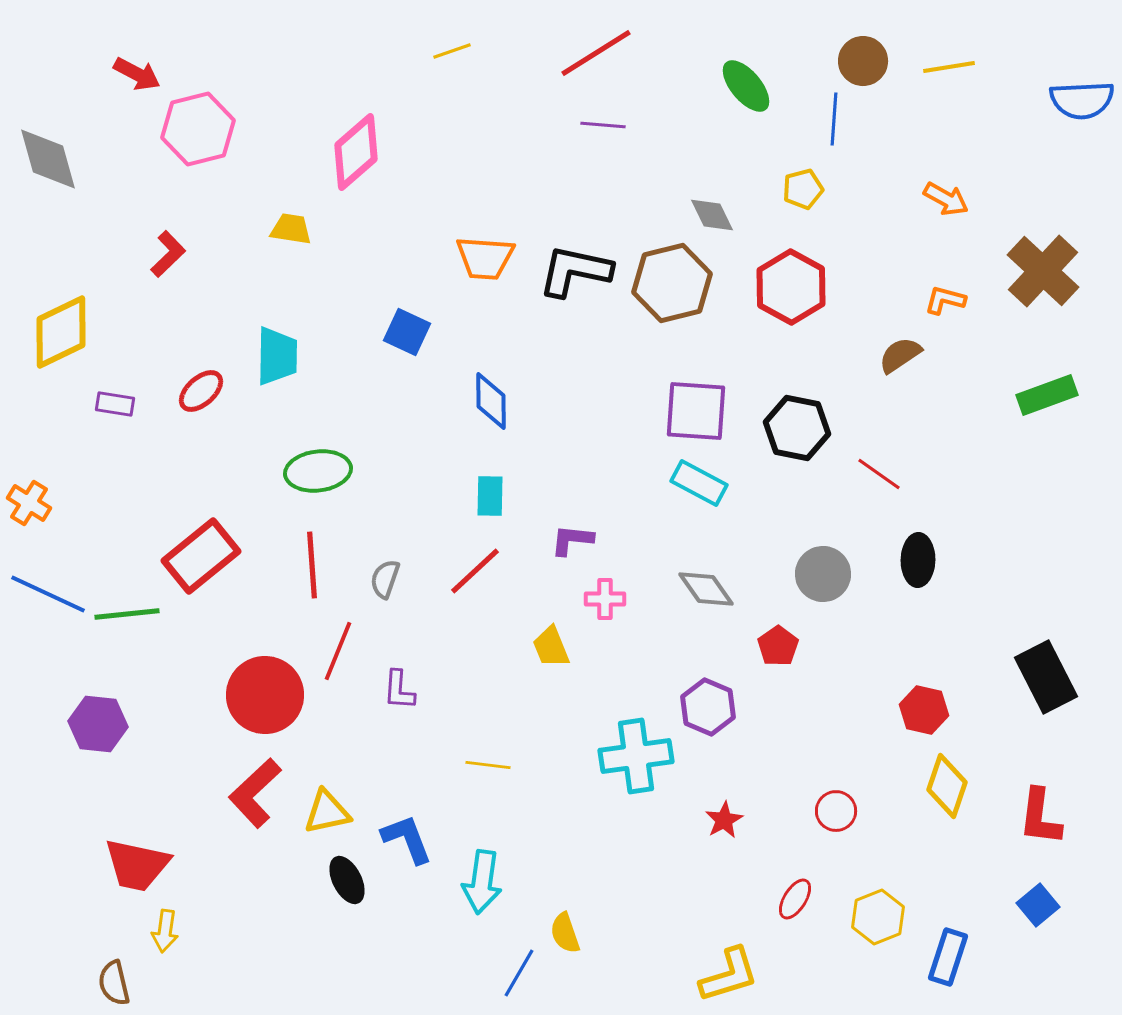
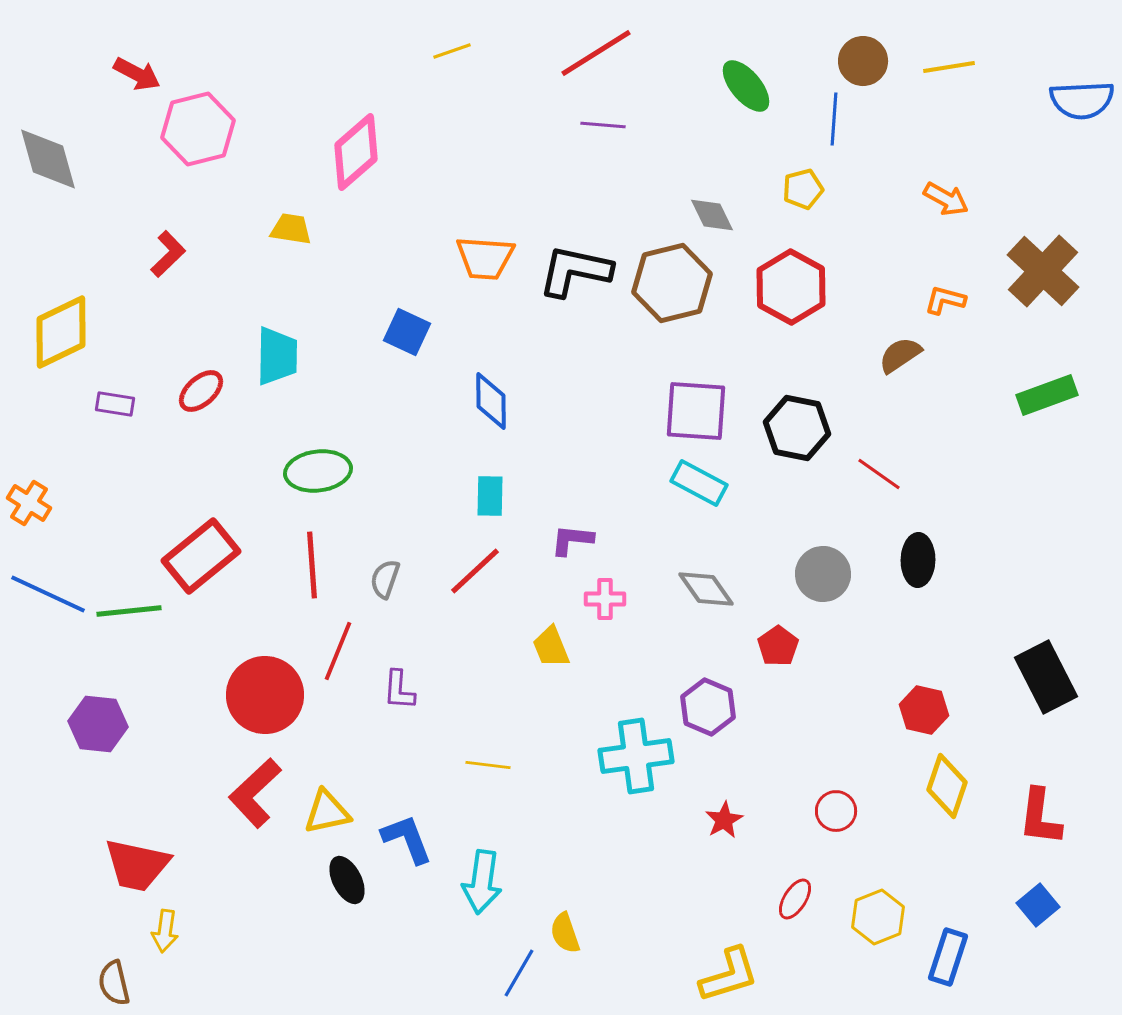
green line at (127, 614): moved 2 px right, 3 px up
